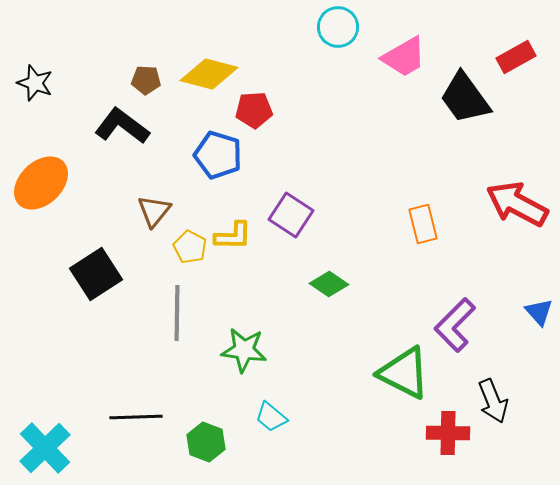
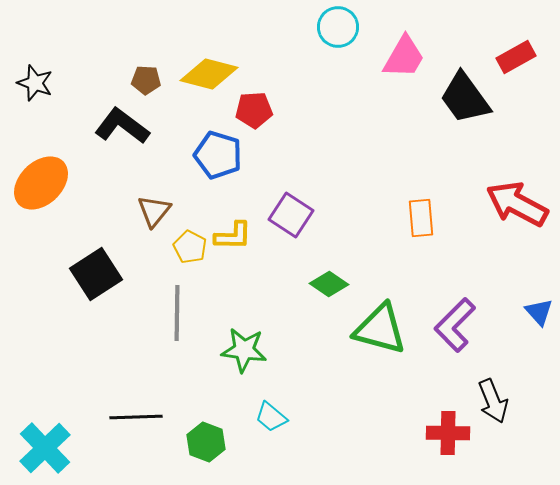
pink trapezoid: rotated 30 degrees counterclockwise
orange rectangle: moved 2 px left, 6 px up; rotated 9 degrees clockwise
green triangle: moved 24 px left, 44 px up; rotated 12 degrees counterclockwise
